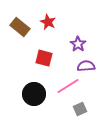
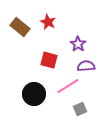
red square: moved 5 px right, 2 px down
